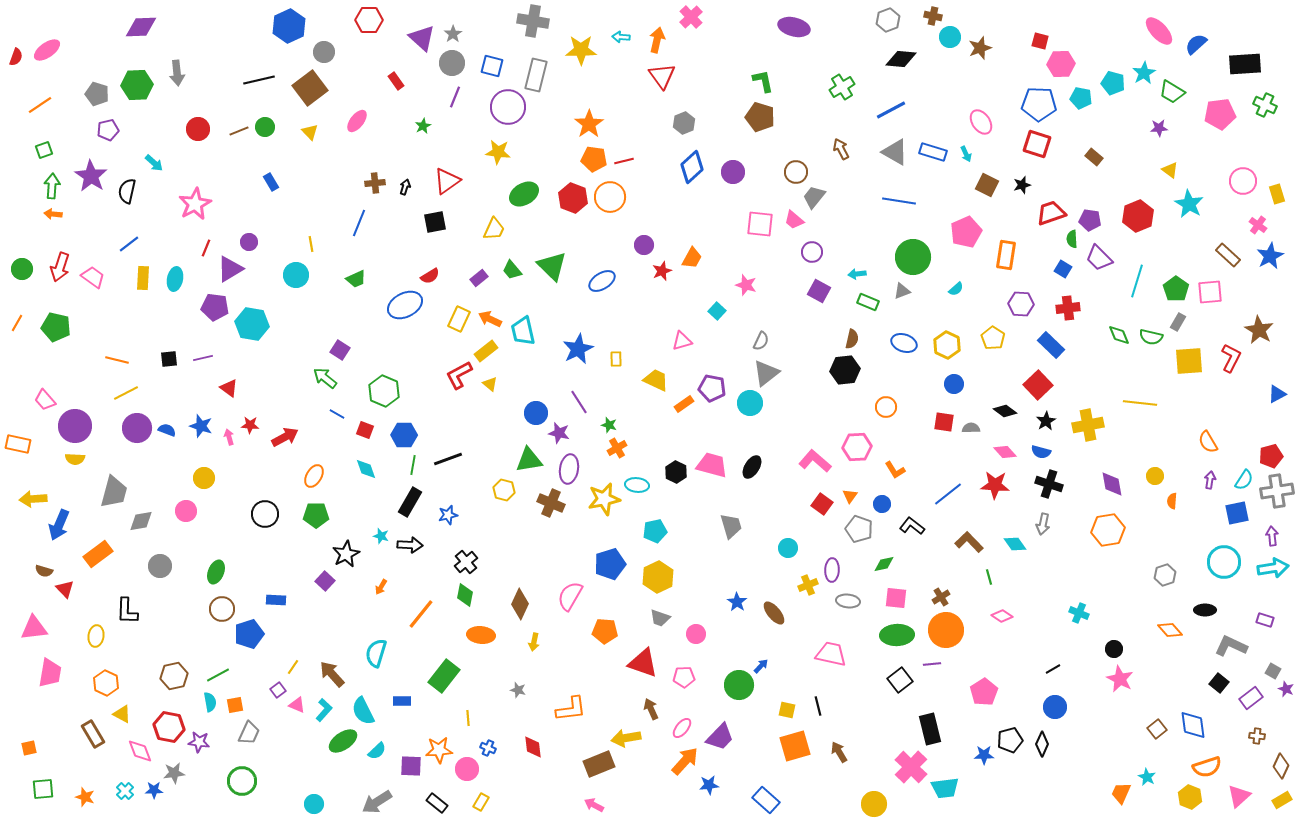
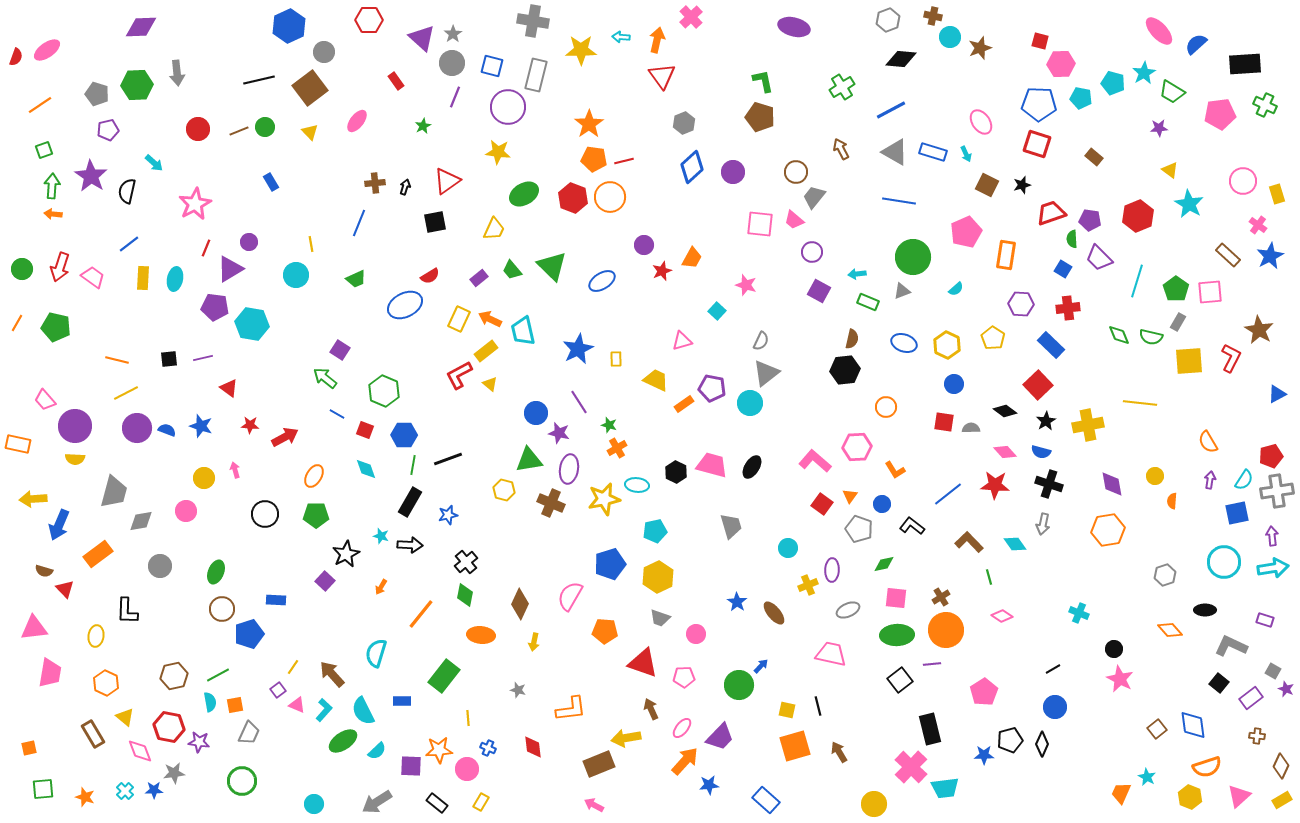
pink arrow at (229, 437): moved 6 px right, 33 px down
gray ellipse at (848, 601): moved 9 px down; rotated 30 degrees counterclockwise
yellow triangle at (122, 714): moved 3 px right, 3 px down; rotated 12 degrees clockwise
